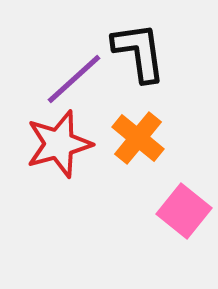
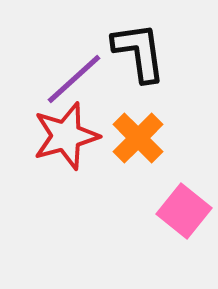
orange cross: rotated 6 degrees clockwise
red star: moved 7 px right, 8 px up
